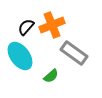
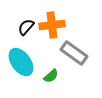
orange cross: rotated 15 degrees clockwise
cyan ellipse: moved 1 px right, 6 px down
